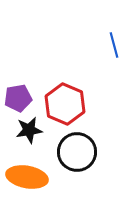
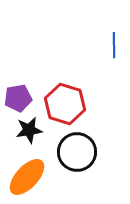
blue line: rotated 15 degrees clockwise
red hexagon: rotated 6 degrees counterclockwise
orange ellipse: rotated 57 degrees counterclockwise
